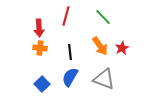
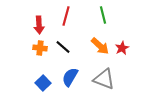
green line: moved 2 px up; rotated 30 degrees clockwise
red arrow: moved 3 px up
orange arrow: rotated 12 degrees counterclockwise
black line: moved 7 px left, 5 px up; rotated 42 degrees counterclockwise
blue square: moved 1 px right, 1 px up
